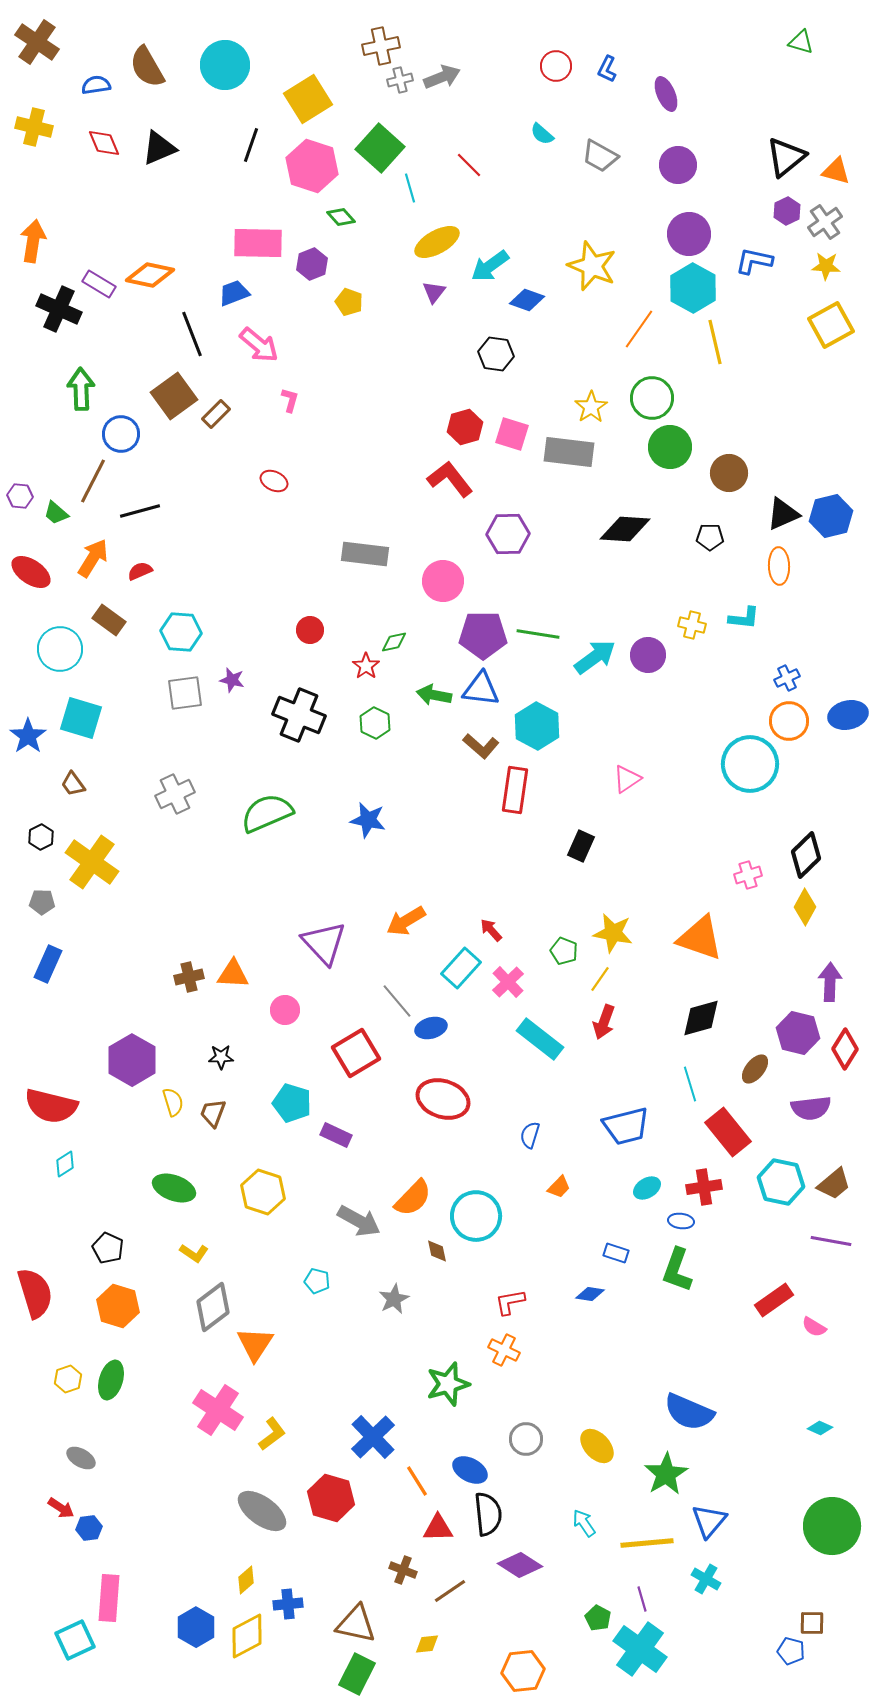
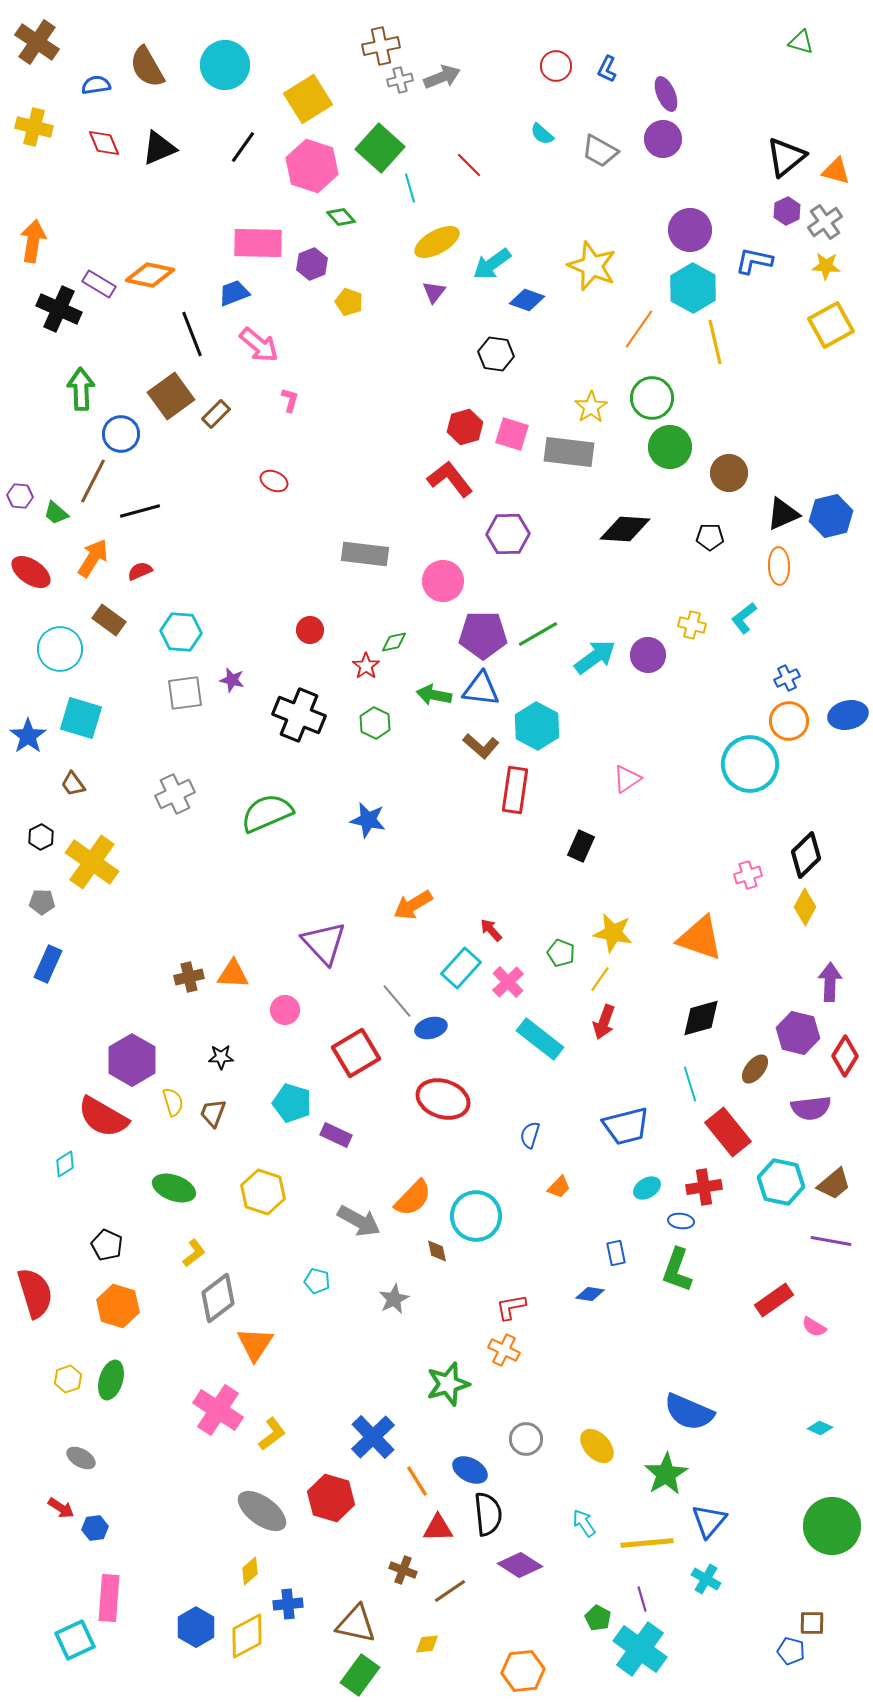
black line at (251, 145): moved 8 px left, 2 px down; rotated 16 degrees clockwise
gray trapezoid at (600, 156): moved 5 px up
purple circle at (678, 165): moved 15 px left, 26 px up
purple circle at (689, 234): moved 1 px right, 4 px up
cyan arrow at (490, 266): moved 2 px right, 2 px up
brown square at (174, 396): moved 3 px left
cyan L-shape at (744, 618): rotated 136 degrees clockwise
green line at (538, 634): rotated 39 degrees counterclockwise
orange arrow at (406, 921): moved 7 px right, 16 px up
green pentagon at (564, 951): moved 3 px left, 2 px down
red diamond at (845, 1049): moved 7 px down
red semicircle at (51, 1106): moved 52 px right, 11 px down; rotated 16 degrees clockwise
black pentagon at (108, 1248): moved 1 px left, 3 px up
yellow L-shape at (194, 1253): rotated 72 degrees counterclockwise
blue rectangle at (616, 1253): rotated 60 degrees clockwise
red L-shape at (510, 1302): moved 1 px right, 5 px down
gray diamond at (213, 1307): moved 5 px right, 9 px up
blue hexagon at (89, 1528): moved 6 px right
yellow diamond at (246, 1580): moved 4 px right, 9 px up
green rectangle at (357, 1674): moved 3 px right, 1 px down; rotated 9 degrees clockwise
